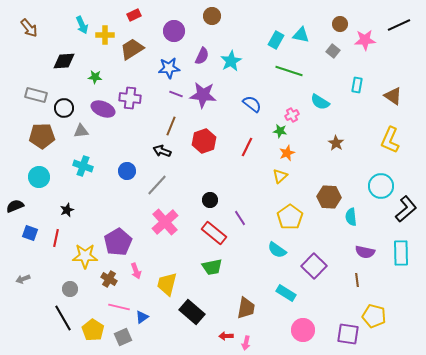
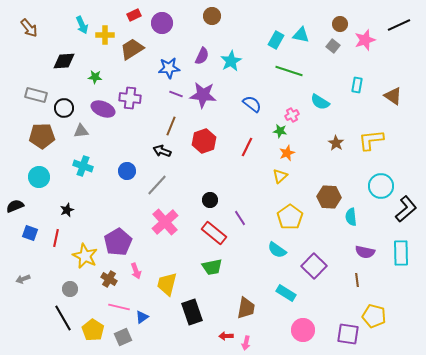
purple circle at (174, 31): moved 12 px left, 8 px up
pink star at (365, 40): rotated 15 degrees counterclockwise
gray square at (333, 51): moved 5 px up
yellow L-shape at (390, 140): moved 19 px left; rotated 60 degrees clockwise
yellow star at (85, 256): rotated 25 degrees clockwise
black rectangle at (192, 312): rotated 30 degrees clockwise
